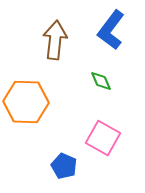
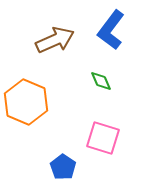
brown arrow: rotated 60 degrees clockwise
orange hexagon: rotated 21 degrees clockwise
pink square: rotated 12 degrees counterclockwise
blue pentagon: moved 1 px left, 1 px down; rotated 10 degrees clockwise
